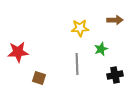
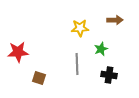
black cross: moved 6 px left; rotated 21 degrees clockwise
